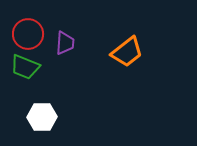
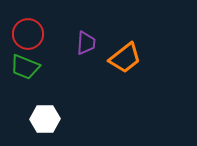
purple trapezoid: moved 21 px right
orange trapezoid: moved 2 px left, 6 px down
white hexagon: moved 3 px right, 2 px down
